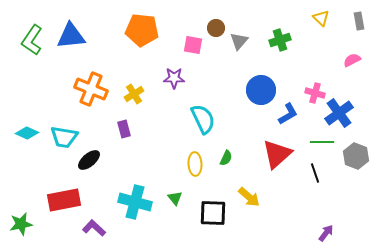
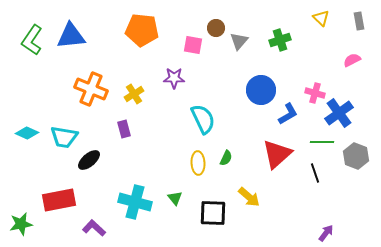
yellow ellipse: moved 3 px right, 1 px up
red rectangle: moved 5 px left
